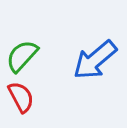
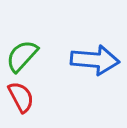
blue arrow: rotated 135 degrees counterclockwise
